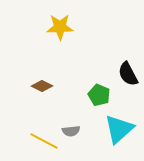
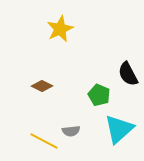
yellow star: moved 2 px down; rotated 24 degrees counterclockwise
